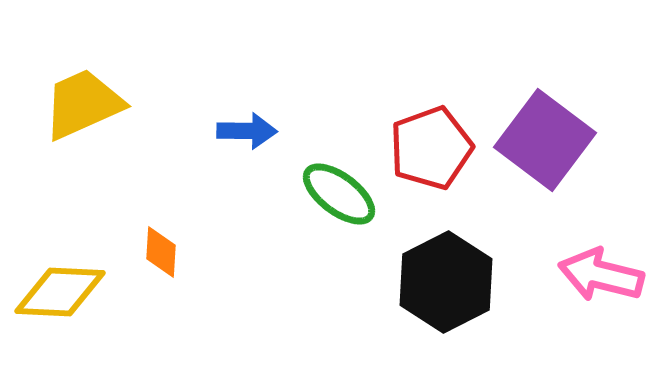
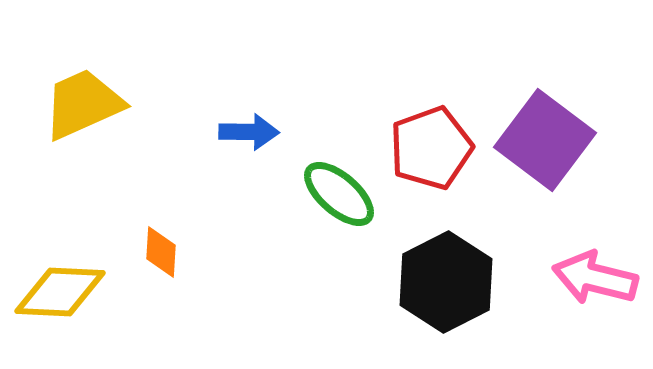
blue arrow: moved 2 px right, 1 px down
green ellipse: rotated 4 degrees clockwise
pink arrow: moved 6 px left, 3 px down
